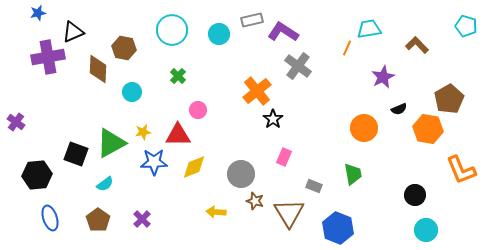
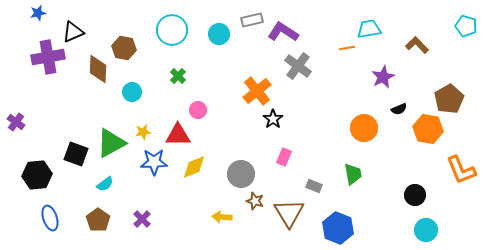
orange line at (347, 48): rotated 56 degrees clockwise
yellow arrow at (216, 212): moved 6 px right, 5 px down
